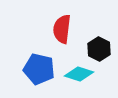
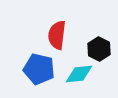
red semicircle: moved 5 px left, 6 px down
cyan diamond: rotated 24 degrees counterclockwise
